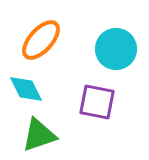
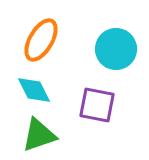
orange ellipse: rotated 12 degrees counterclockwise
cyan diamond: moved 8 px right, 1 px down
purple square: moved 3 px down
